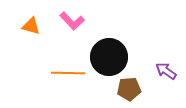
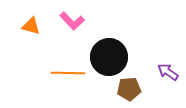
purple arrow: moved 2 px right, 1 px down
